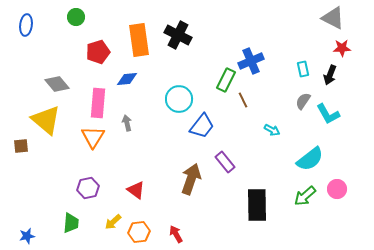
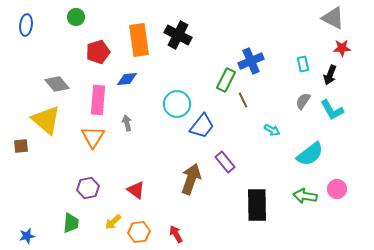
cyan rectangle: moved 5 px up
cyan circle: moved 2 px left, 5 px down
pink rectangle: moved 3 px up
cyan L-shape: moved 4 px right, 4 px up
cyan semicircle: moved 5 px up
green arrow: rotated 50 degrees clockwise
